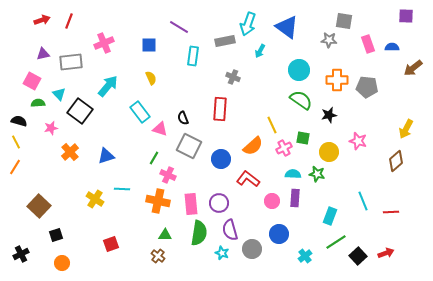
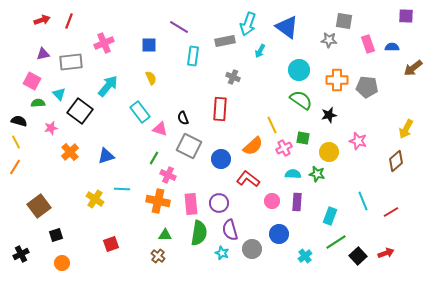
purple rectangle at (295, 198): moved 2 px right, 4 px down
brown square at (39, 206): rotated 10 degrees clockwise
red line at (391, 212): rotated 28 degrees counterclockwise
